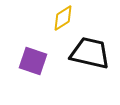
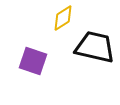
black trapezoid: moved 5 px right, 6 px up
